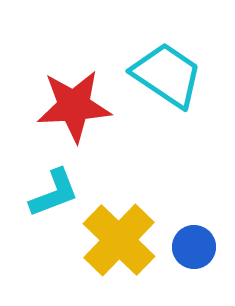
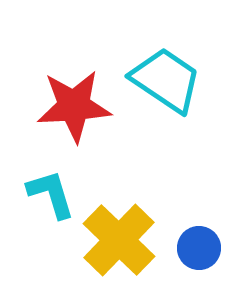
cyan trapezoid: moved 1 px left, 5 px down
cyan L-shape: moved 3 px left, 1 px down; rotated 86 degrees counterclockwise
blue circle: moved 5 px right, 1 px down
